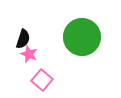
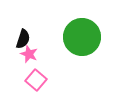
pink square: moved 6 px left
